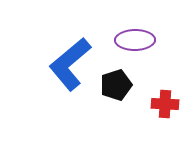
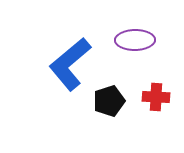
black pentagon: moved 7 px left, 16 px down
red cross: moved 9 px left, 7 px up
